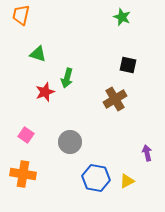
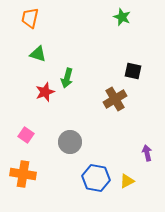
orange trapezoid: moved 9 px right, 3 px down
black square: moved 5 px right, 6 px down
